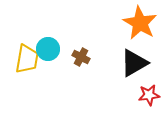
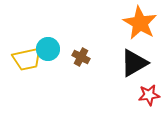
yellow trapezoid: rotated 68 degrees clockwise
